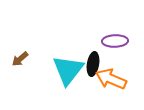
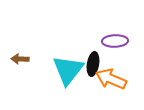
brown arrow: rotated 42 degrees clockwise
